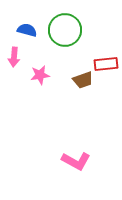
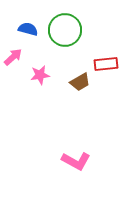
blue semicircle: moved 1 px right, 1 px up
pink arrow: moved 1 px left; rotated 138 degrees counterclockwise
brown trapezoid: moved 3 px left, 2 px down; rotated 10 degrees counterclockwise
